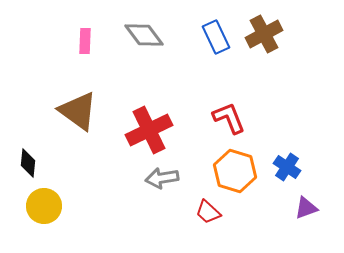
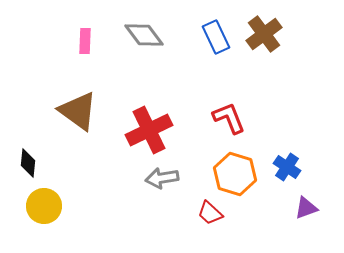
brown cross: rotated 9 degrees counterclockwise
orange hexagon: moved 3 px down
red trapezoid: moved 2 px right, 1 px down
